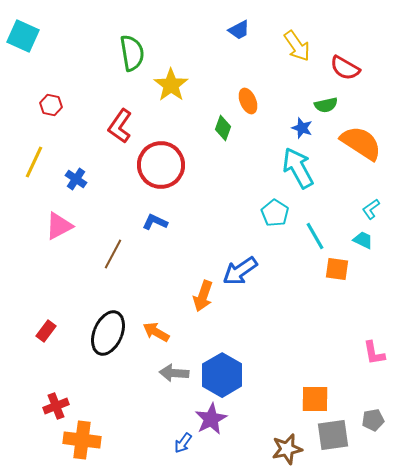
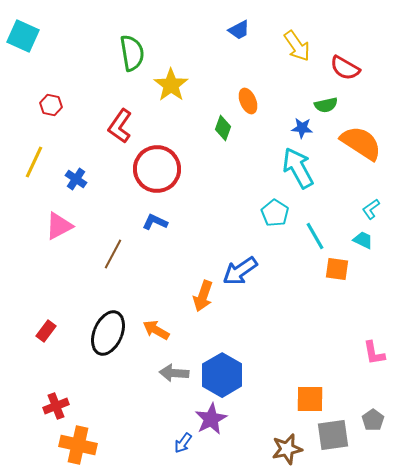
blue star at (302, 128): rotated 15 degrees counterclockwise
red circle at (161, 165): moved 4 px left, 4 px down
orange arrow at (156, 332): moved 2 px up
orange square at (315, 399): moved 5 px left
gray pentagon at (373, 420): rotated 25 degrees counterclockwise
orange cross at (82, 440): moved 4 px left, 5 px down; rotated 6 degrees clockwise
